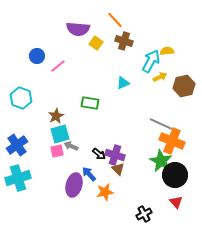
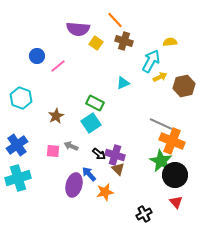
yellow semicircle: moved 3 px right, 9 px up
green rectangle: moved 5 px right; rotated 18 degrees clockwise
cyan square: moved 31 px right, 11 px up; rotated 18 degrees counterclockwise
pink square: moved 4 px left; rotated 16 degrees clockwise
